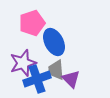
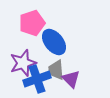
blue ellipse: rotated 12 degrees counterclockwise
